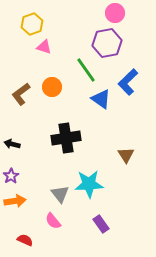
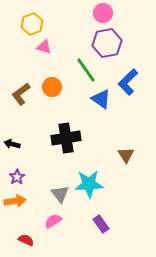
pink circle: moved 12 px left
purple star: moved 6 px right, 1 px down
pink semicircle: rotated 96 degrees clockwise
red semicircle: moved 1 px right
